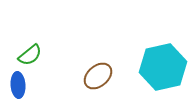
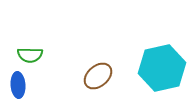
green semicircle: rotated 40 degrees clockwise
cyan hexagon: moved 1 px left, 1 px down
